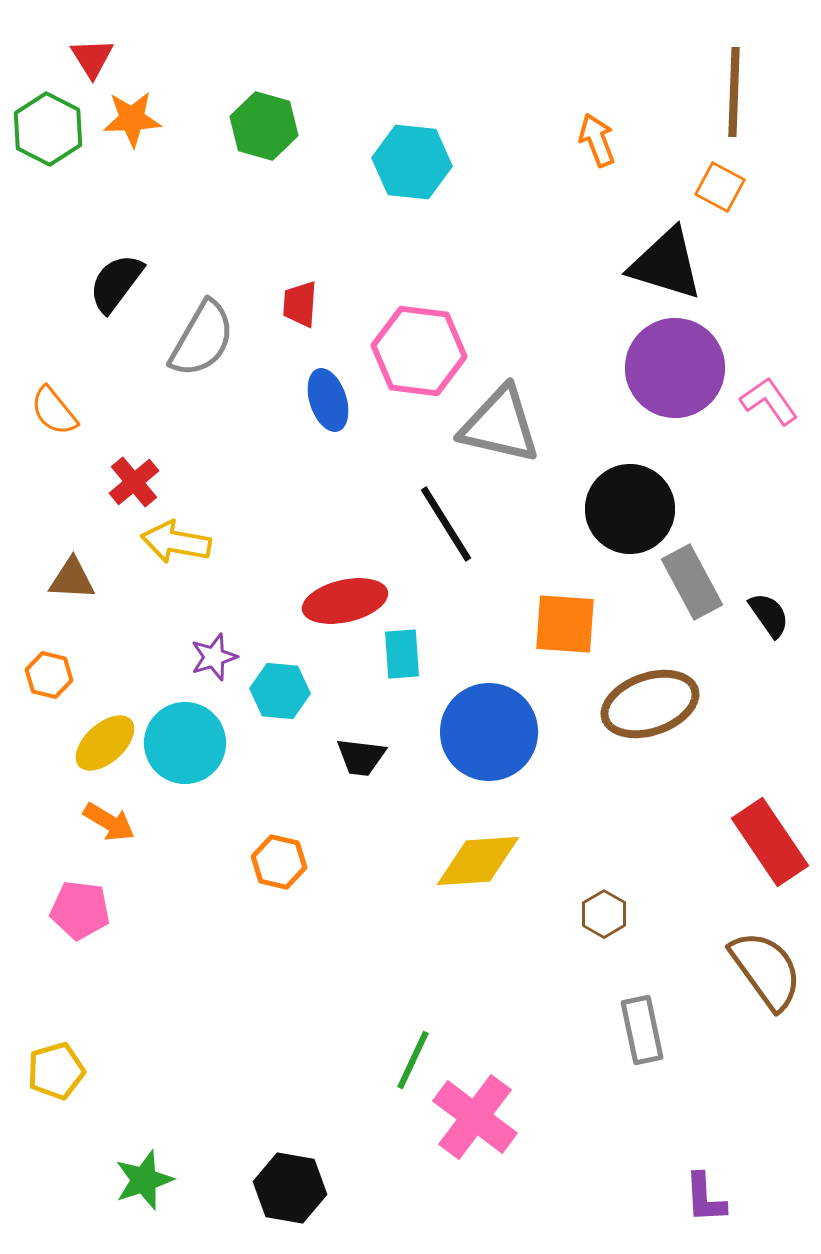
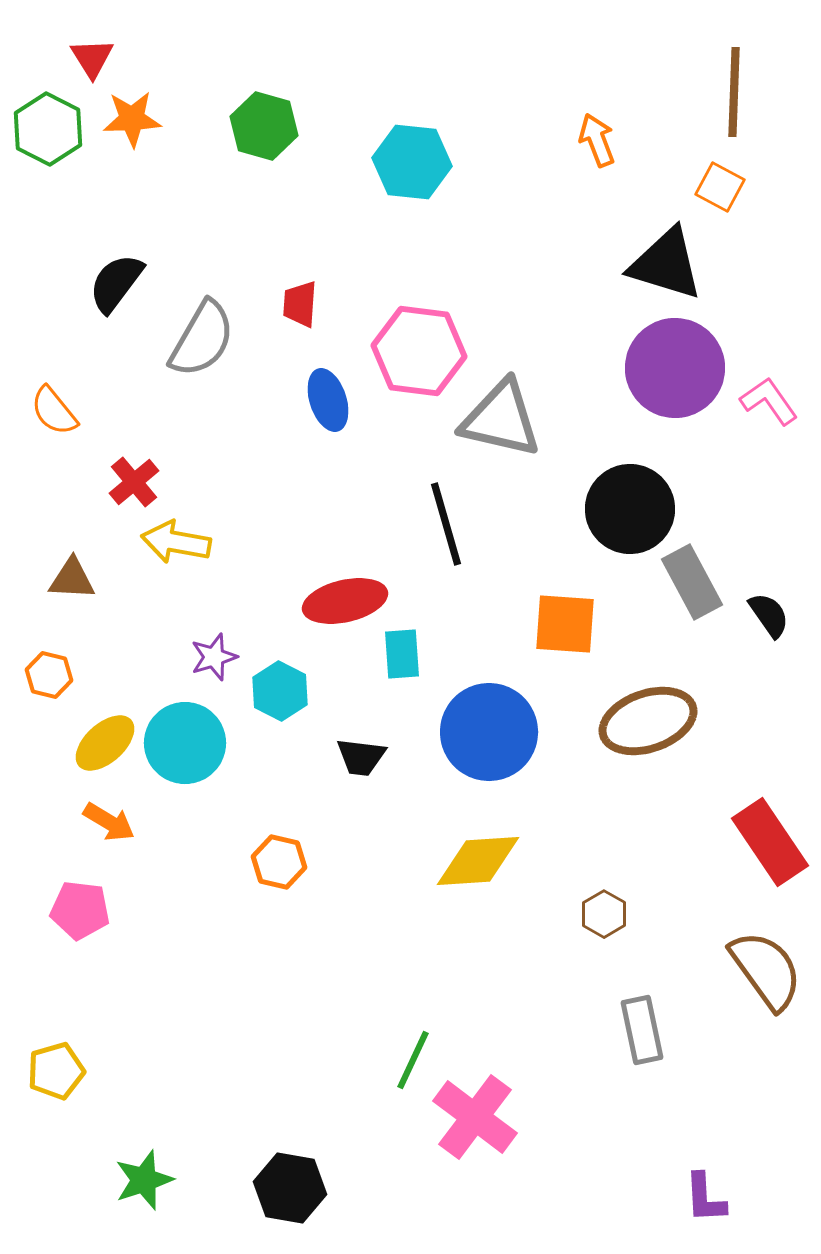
gray triangle at (500, 425): moved 1 px right, 6 px up
black line at (446, 524): rotated 16 degrees clockwise
cyan hexagon at (280, 691): rotated 22 degrees clockwise
brown ellipse at (650, 704): moved 2 px left, 17 px down
